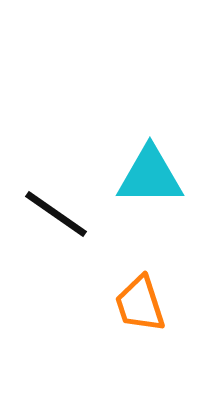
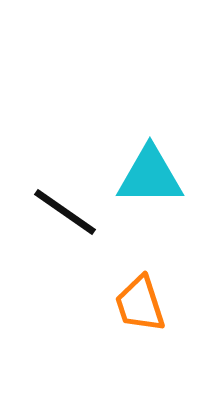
black line: moved 9 px right, 2 px up
